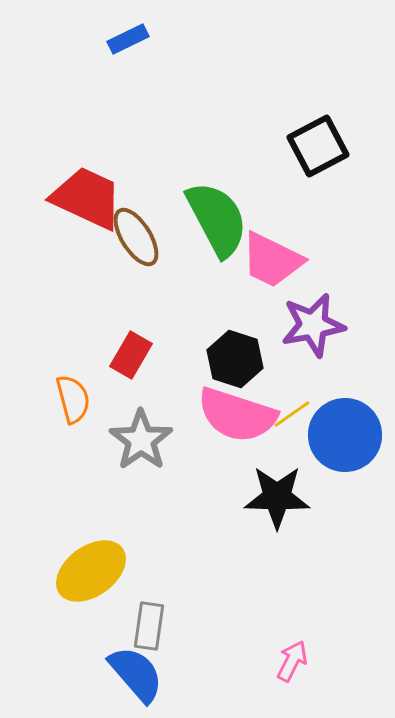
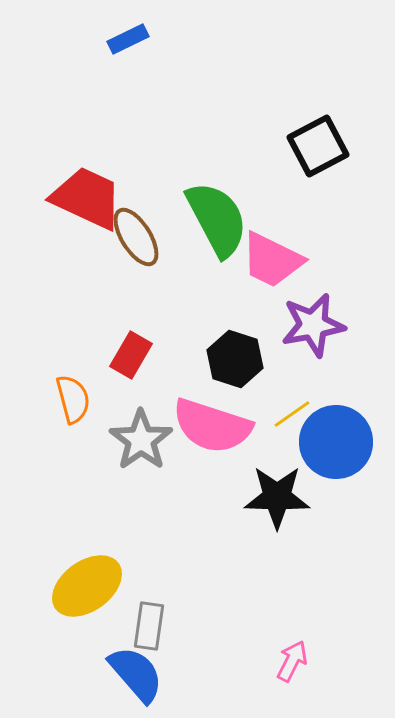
pink semicircle: moved 25 px left, 11 px down
blue circle: moved 9 px left, 7 px down
yellow ellipse: moved 4 px left, 15 px down
